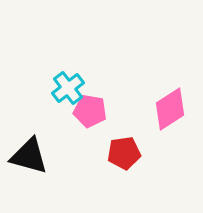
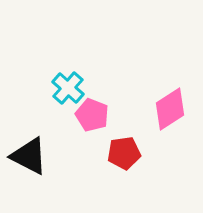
cyan cross: rotated 12 degrees counterclockwise
pink pentagon: moved 2 px right, 4 px down; rotated 12 degrees clockwise
black triangle: rotated 12 degrees clockwise
